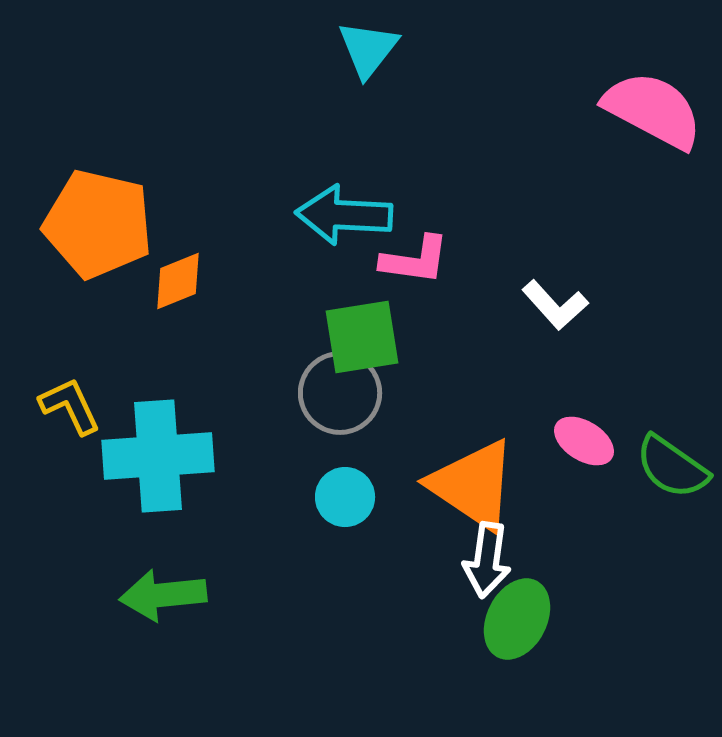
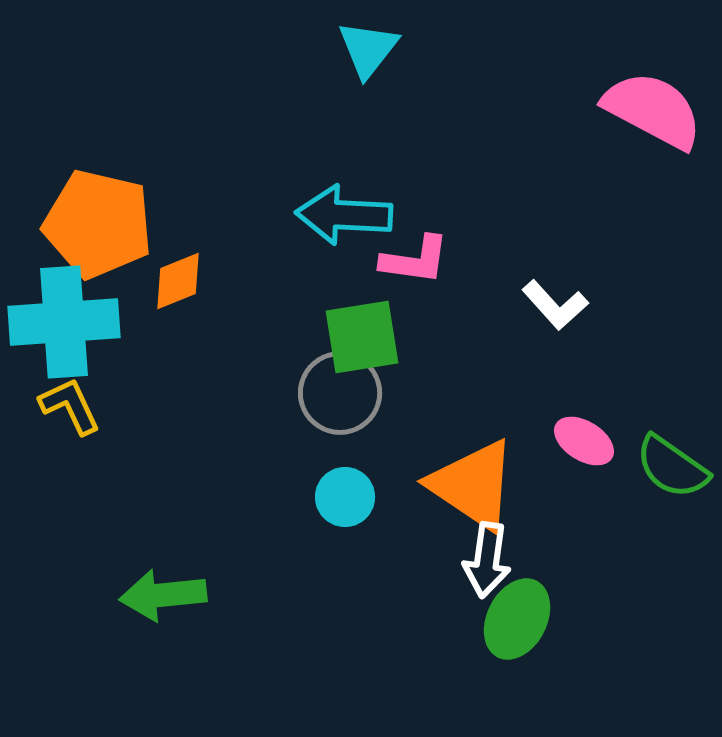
cyan cross: moved 94 px left, 134 px up
